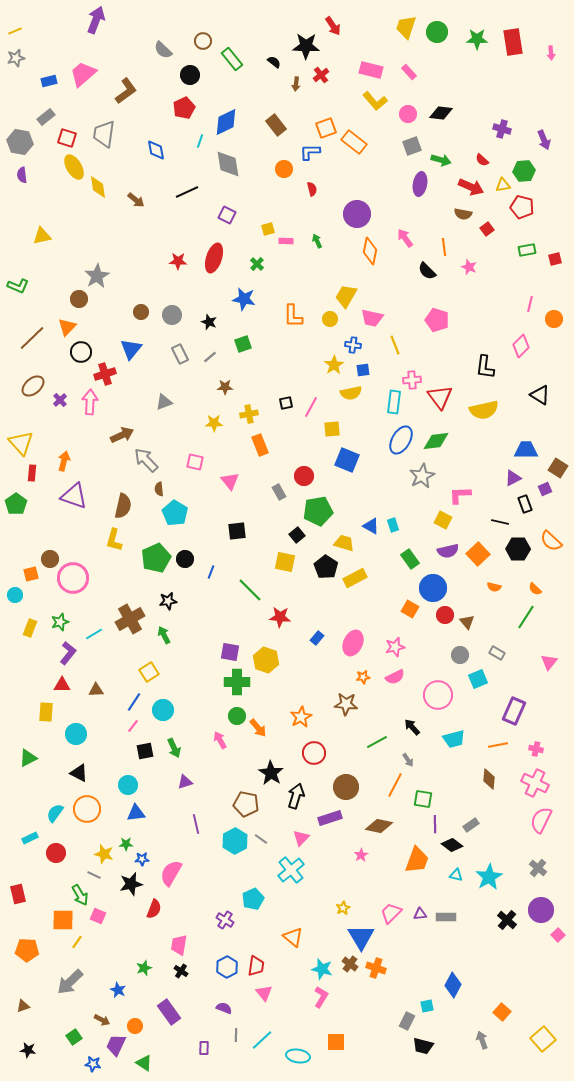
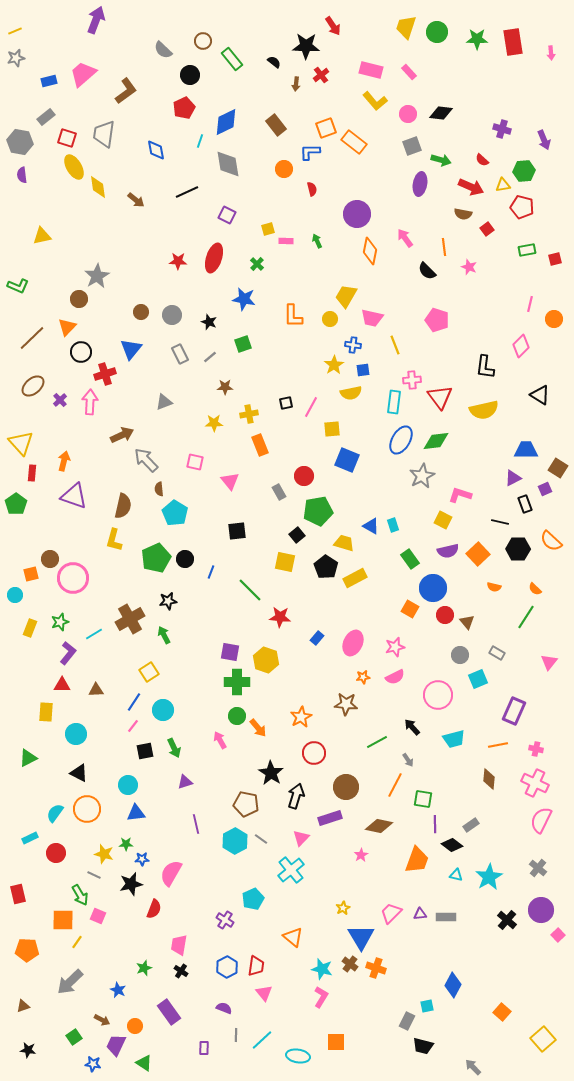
pink L-shape at (460, 495): rotated 20 degrees clockwise
gray arrow at (482, 1040): moved 9 px left, 27 px down; rotated 24 degrees counterclockwise
